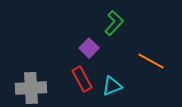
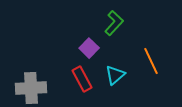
orange line: rotated 36 degrees clockwise
cyan triangle: moved 3 px right, 11 px up; rotated 20 degrees counterclockwise
